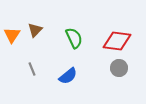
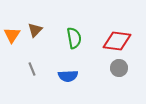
green semicircle: rotated 15 degrees clockwise
blue semicircle: rotated 36 degrees clockwise
